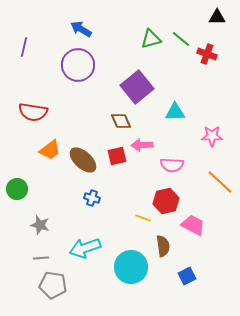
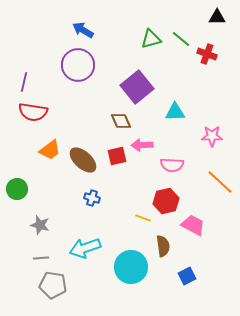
blue arrow: moved 2 px right, 1 px down
purple line: moved 35 px down
